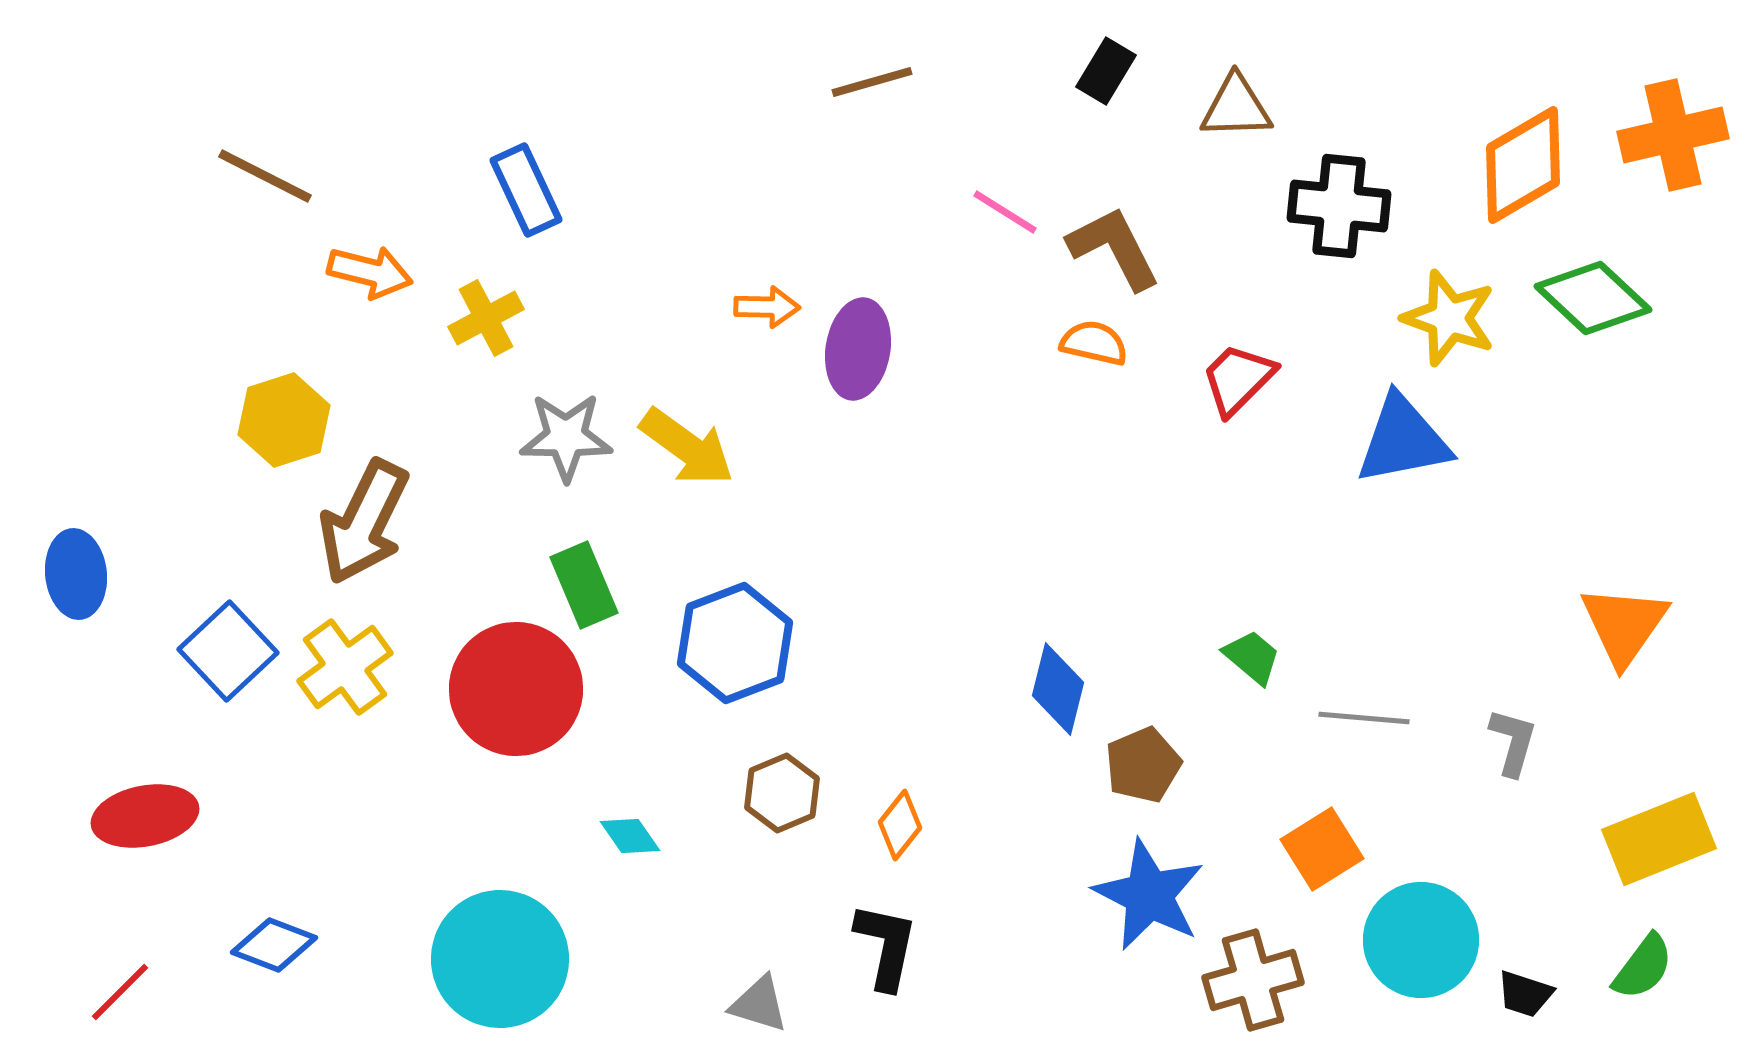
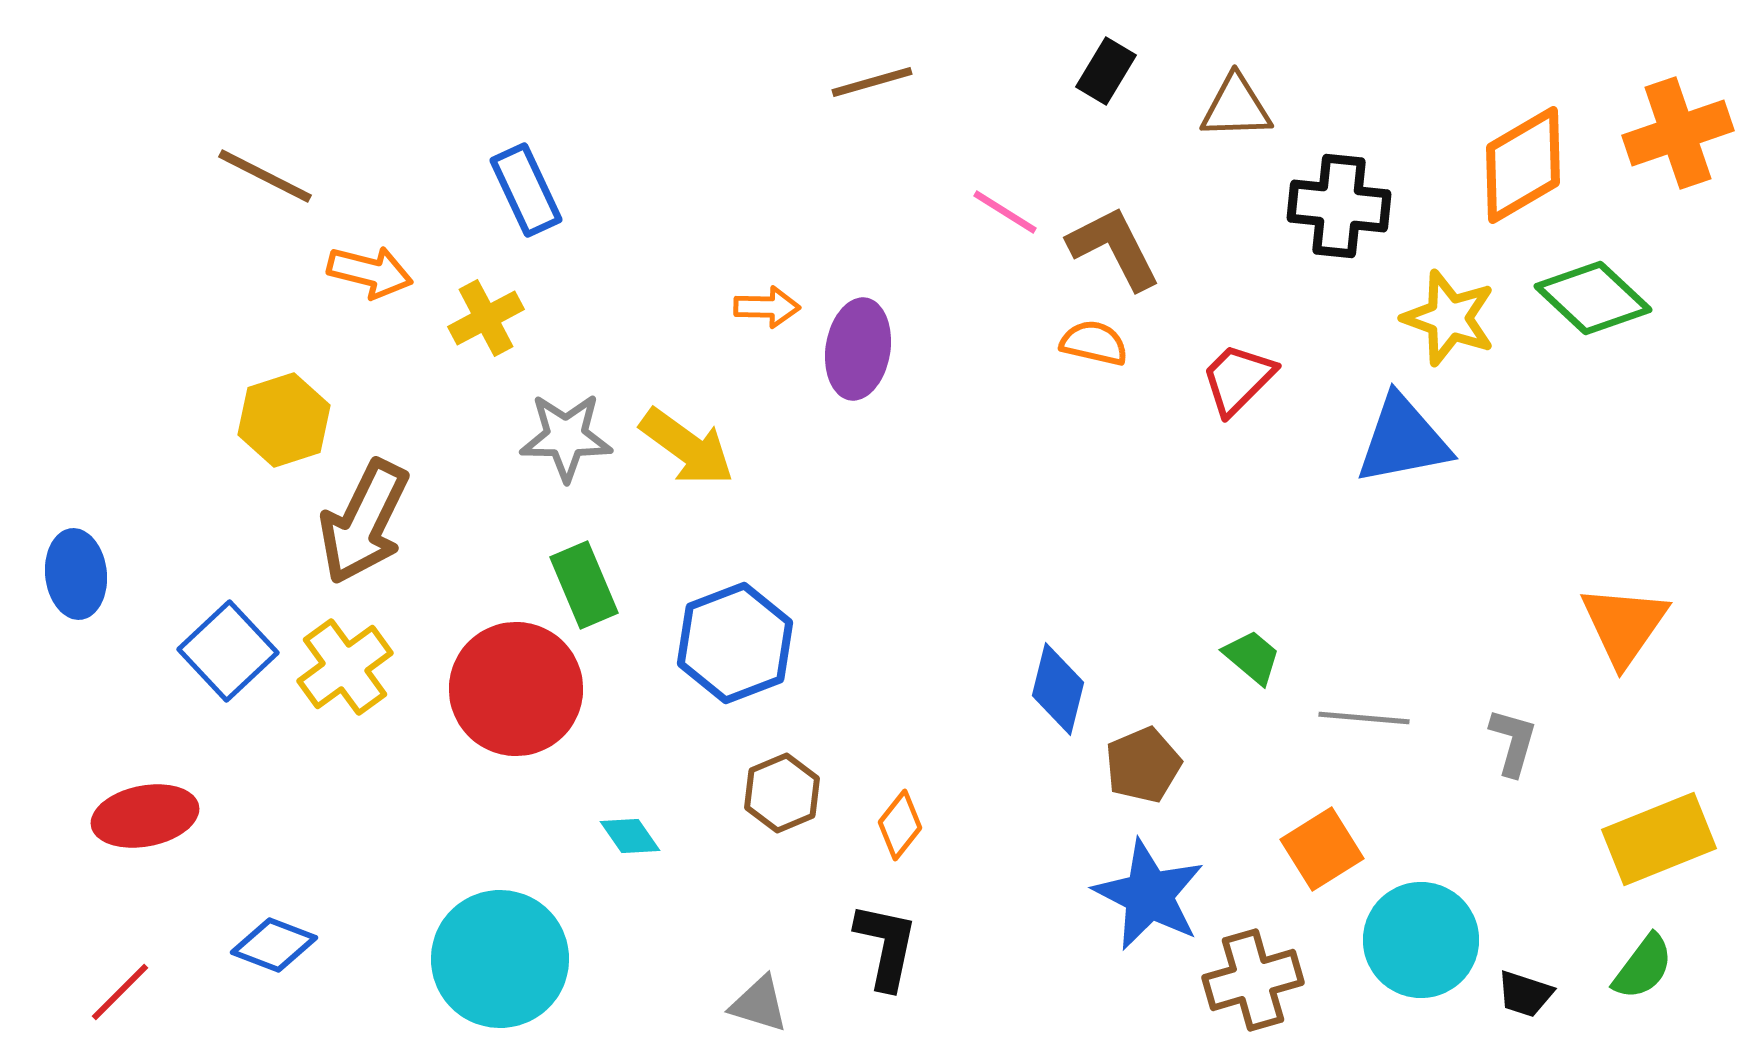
orange cross at (1673, 135): moved 5 px right, 2 px up; rotated 6 degrees counterclockwise
